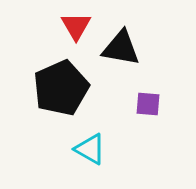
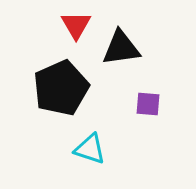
red triangle: moved 1 px up
black triangle: rotated 18 degrees counterclockwise
cyan triangle: rotated 12 degrees counterclockwise
